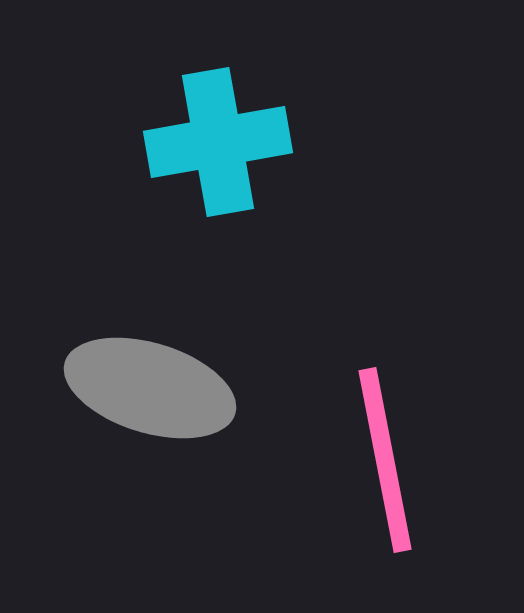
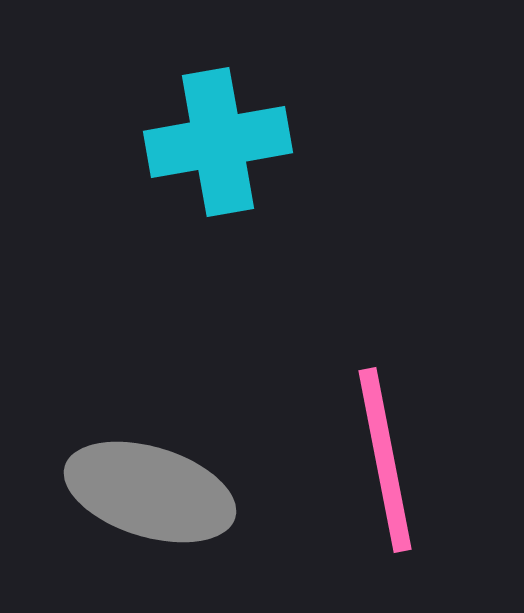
gray ellipse: moved 104 px down
